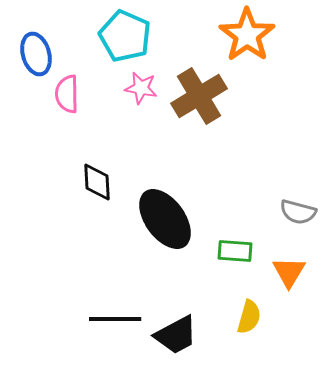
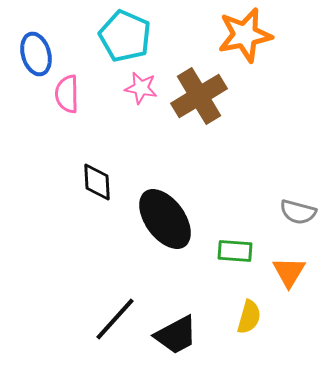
orange star: moved 2 px left; rotated 24 degrees clockwise
black line: rotated 48 degrees counterclockwise
